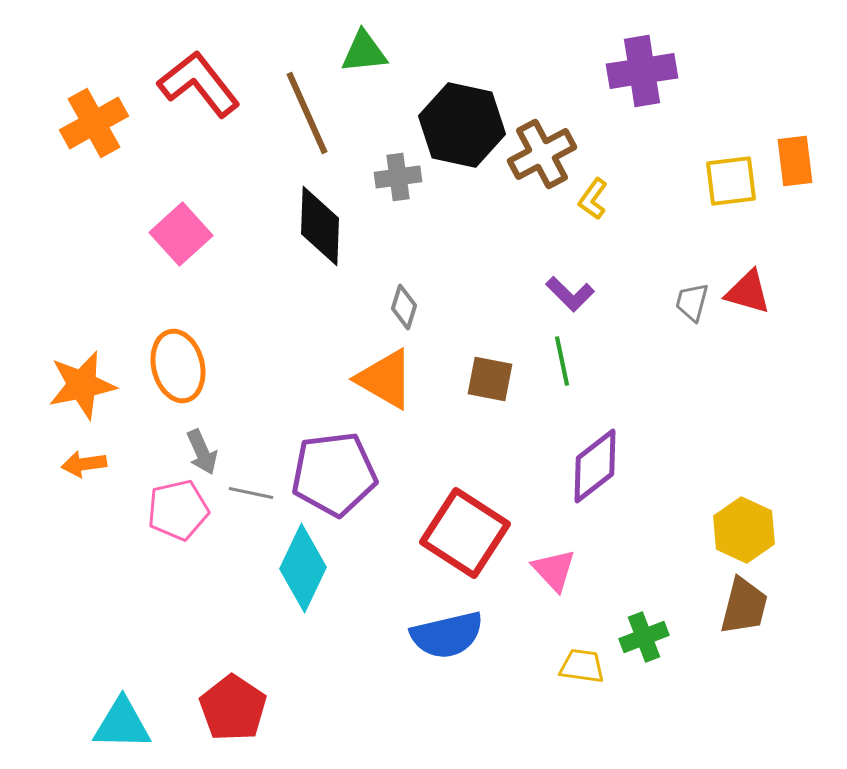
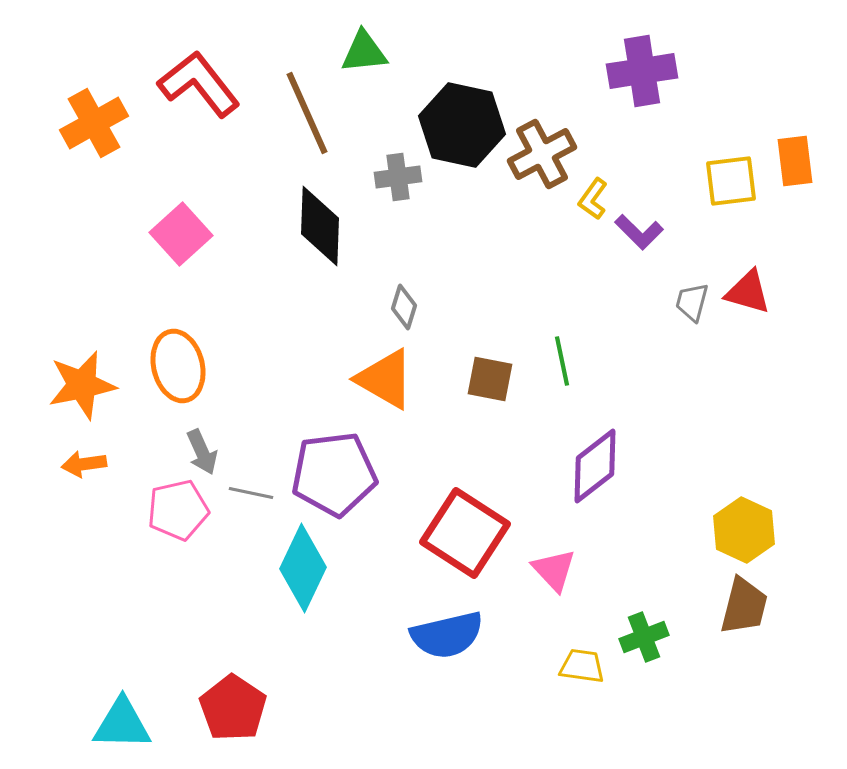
purple L-shape: moved 69 px right, 62 px up
